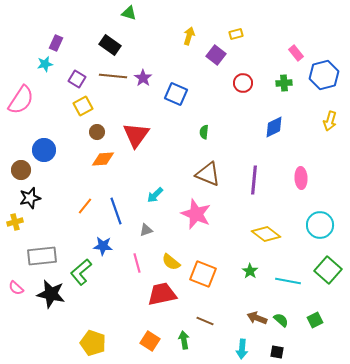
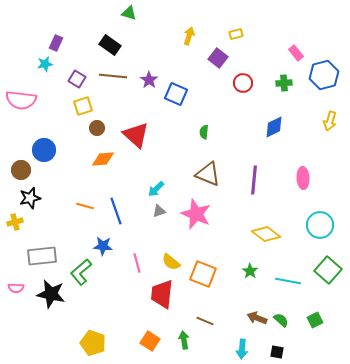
purple square at (216, 55): moved 2 px right, 3 px down
purple star at (143, 78): moved 6 px right, 2 px down
pink semicircle at (21, 100): rotated 64 degrees clockwise
yellow square at (83, 106): rotated 12 degrees clockwise
brown circle at (97, 132): moved 4 px up
red triangle at (136, 135): rotated 24 degrees counterclockwise
pink ellipse at (301, 178): moved 2 px right
cyan arrow at (155, 195): moved 1 px right, 6 px up
orange line at (85, 206): rotated 66 degrees clockwise
gray triangle at (146, 230): moved 13 px right, 19 px up
pink semicircle at (16, 288): rotated 42 degrees counterclockwise
red trapezoid at (162, 294): rotated 72 degrees counterclockwise
